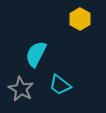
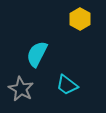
cyan semicircle: moved 1 px right
cyan trapezoid: moved 7 px right
